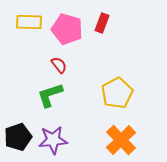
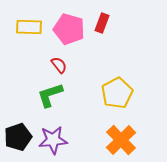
yellow rectangle: moved 5 px down
pink pentagon: moved 2 px right
